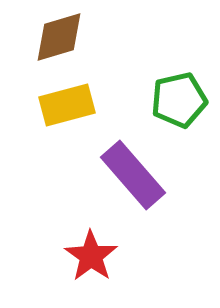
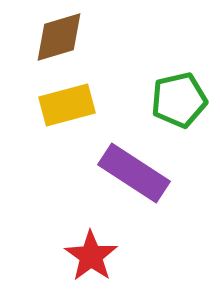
purple rectangle: moved 1 px right, 2 px up; rotated 16 degrees counterclockwise
